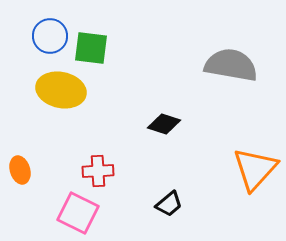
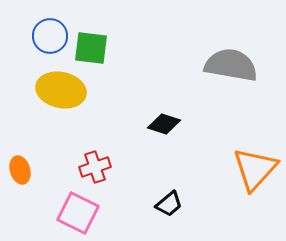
red cross: moved 3 px left, 4 px up; rotated 16 degrees counterclockwise
